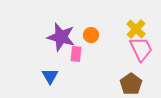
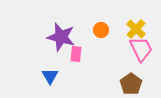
orange circle: moved 10 px right, 5 px up
